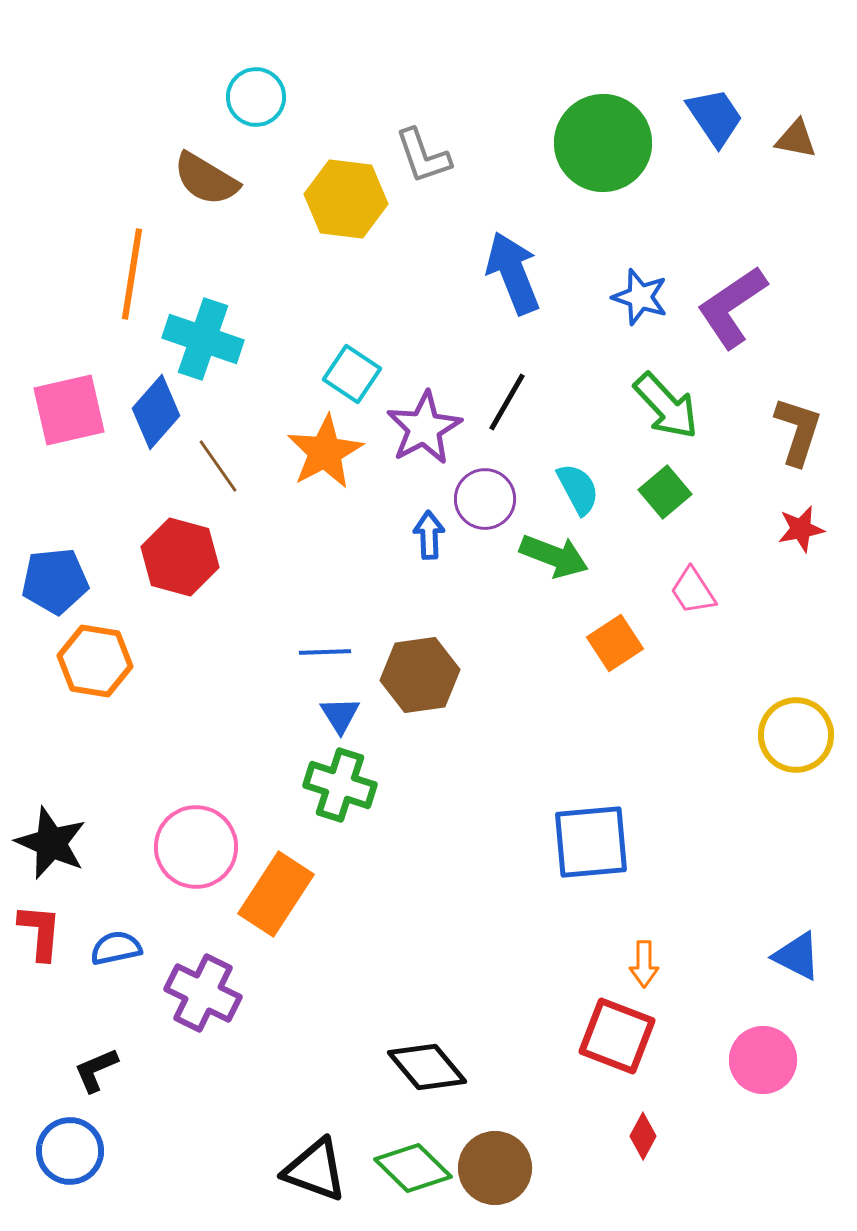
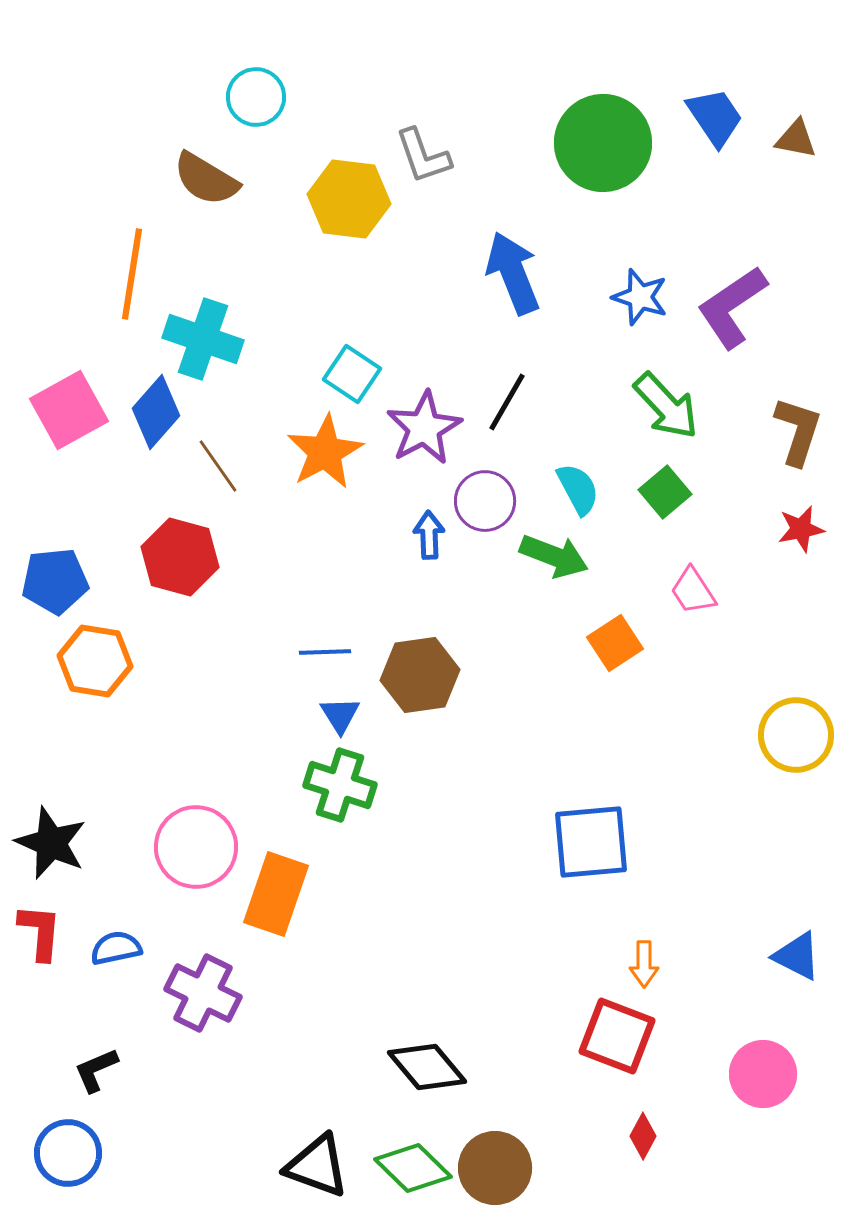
yellow hexagon at (346, 199): moved 3 px right
pink square at (69, 410): rotated 16 degrees counterclockwise
purple circle at (485, 499): moved 2 px down
orange rectangle at (276, 894): rotated 14 degrees counterclockwise
pink circle at (763, 1060): moved 14 px down
blue circle at (70, 1151): moved 2 px left, 2 px down
black triangle at (315, 1170): moved 2 px right, 4 px up
